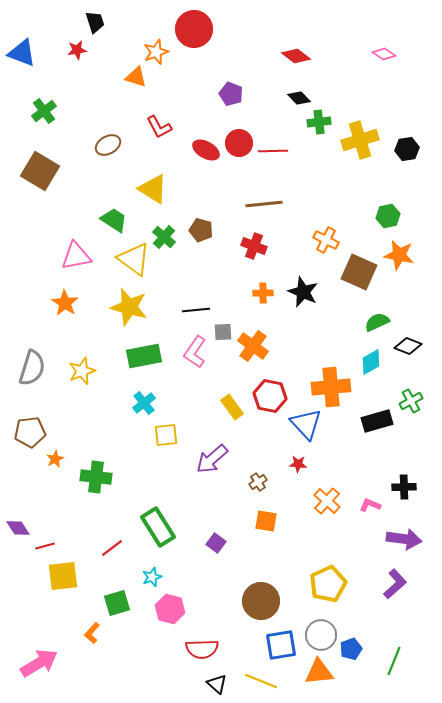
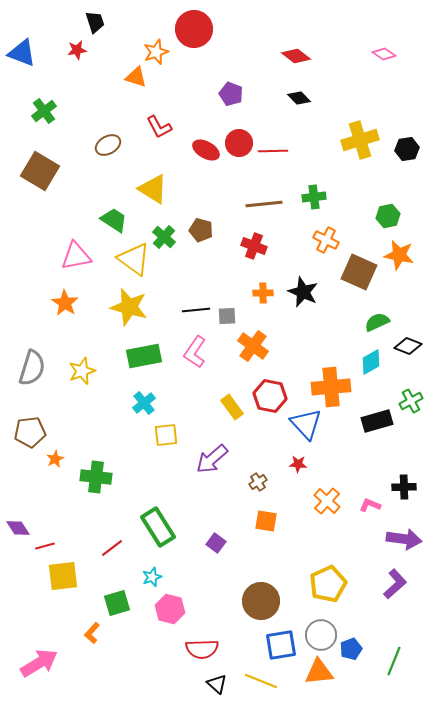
green cross at (319, 122): moved 5 px left, 75 px down
gray square at (223, 332): moved 4 px right, 16 px up
